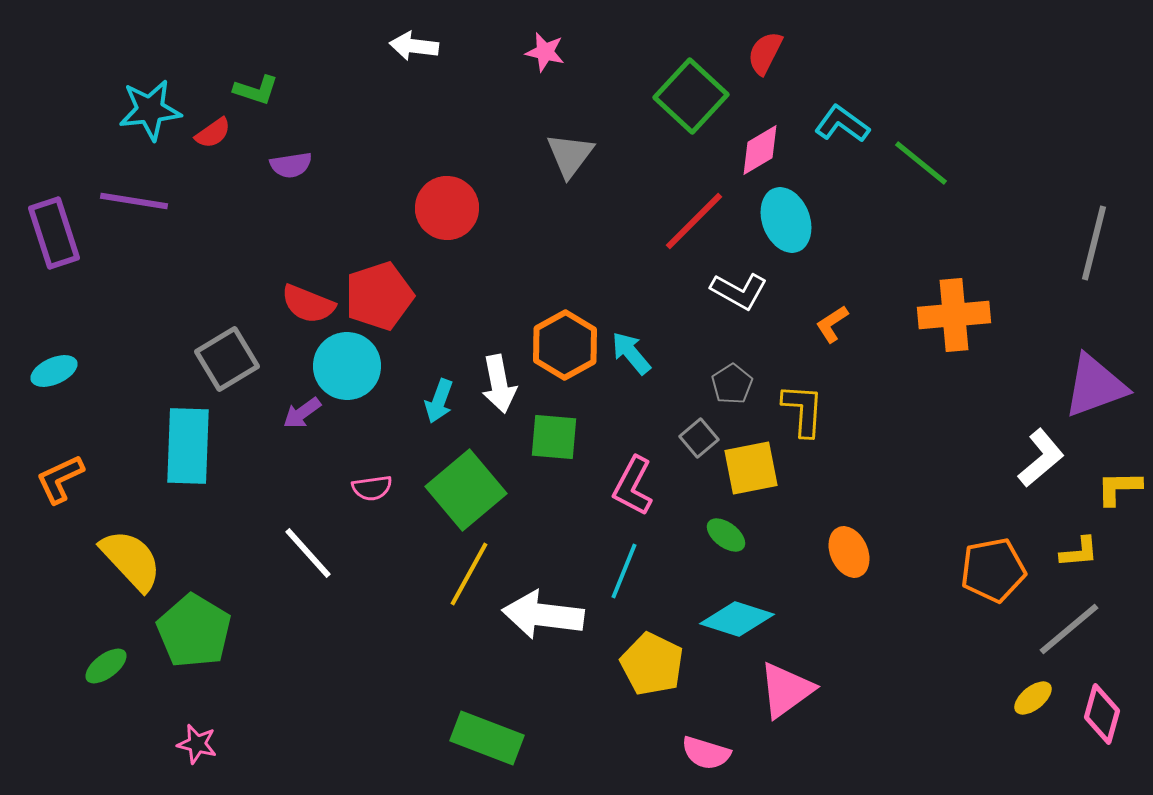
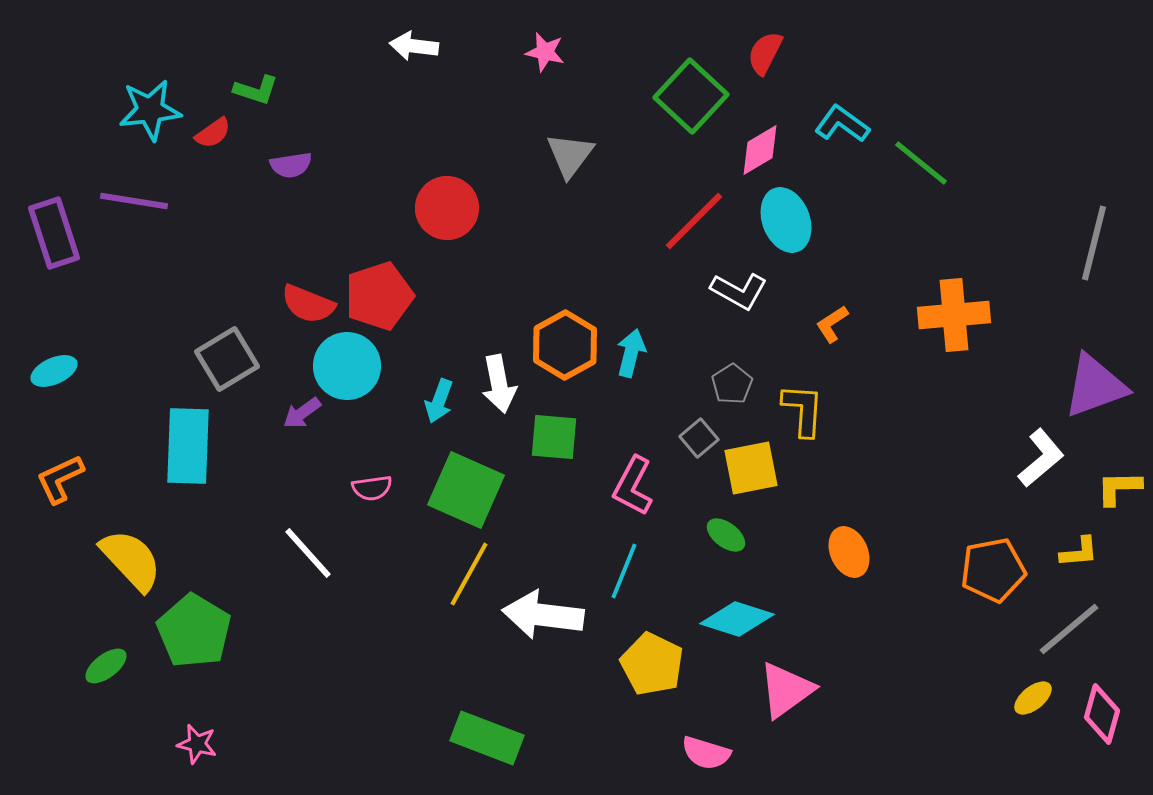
cyan arrow at (631, 353): rotated 54 degrees clockwise
green square at (466, 490): rotated 26 degrees counterclockwise
